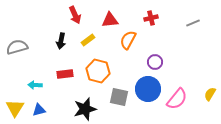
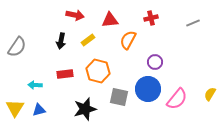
red arrow: rotated 54 degrees counterclockwise
gray semicircle: rotated 140 degrees clockwise
